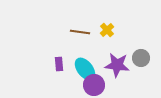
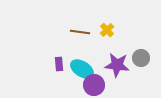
cyan ellipse: moved 3 px left; rotated 20 degrees counterclockwise
